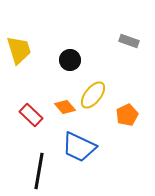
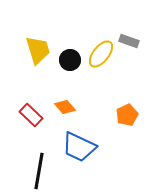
yellow trapezoid: moved 19 px right
yellow ellipse: moved 8 px right, 41 px up
